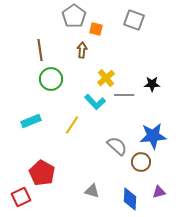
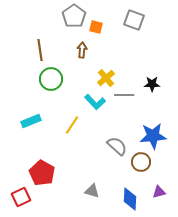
orange square: moved 2 px up
